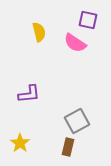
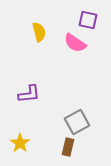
gray square: moved 1 px down
